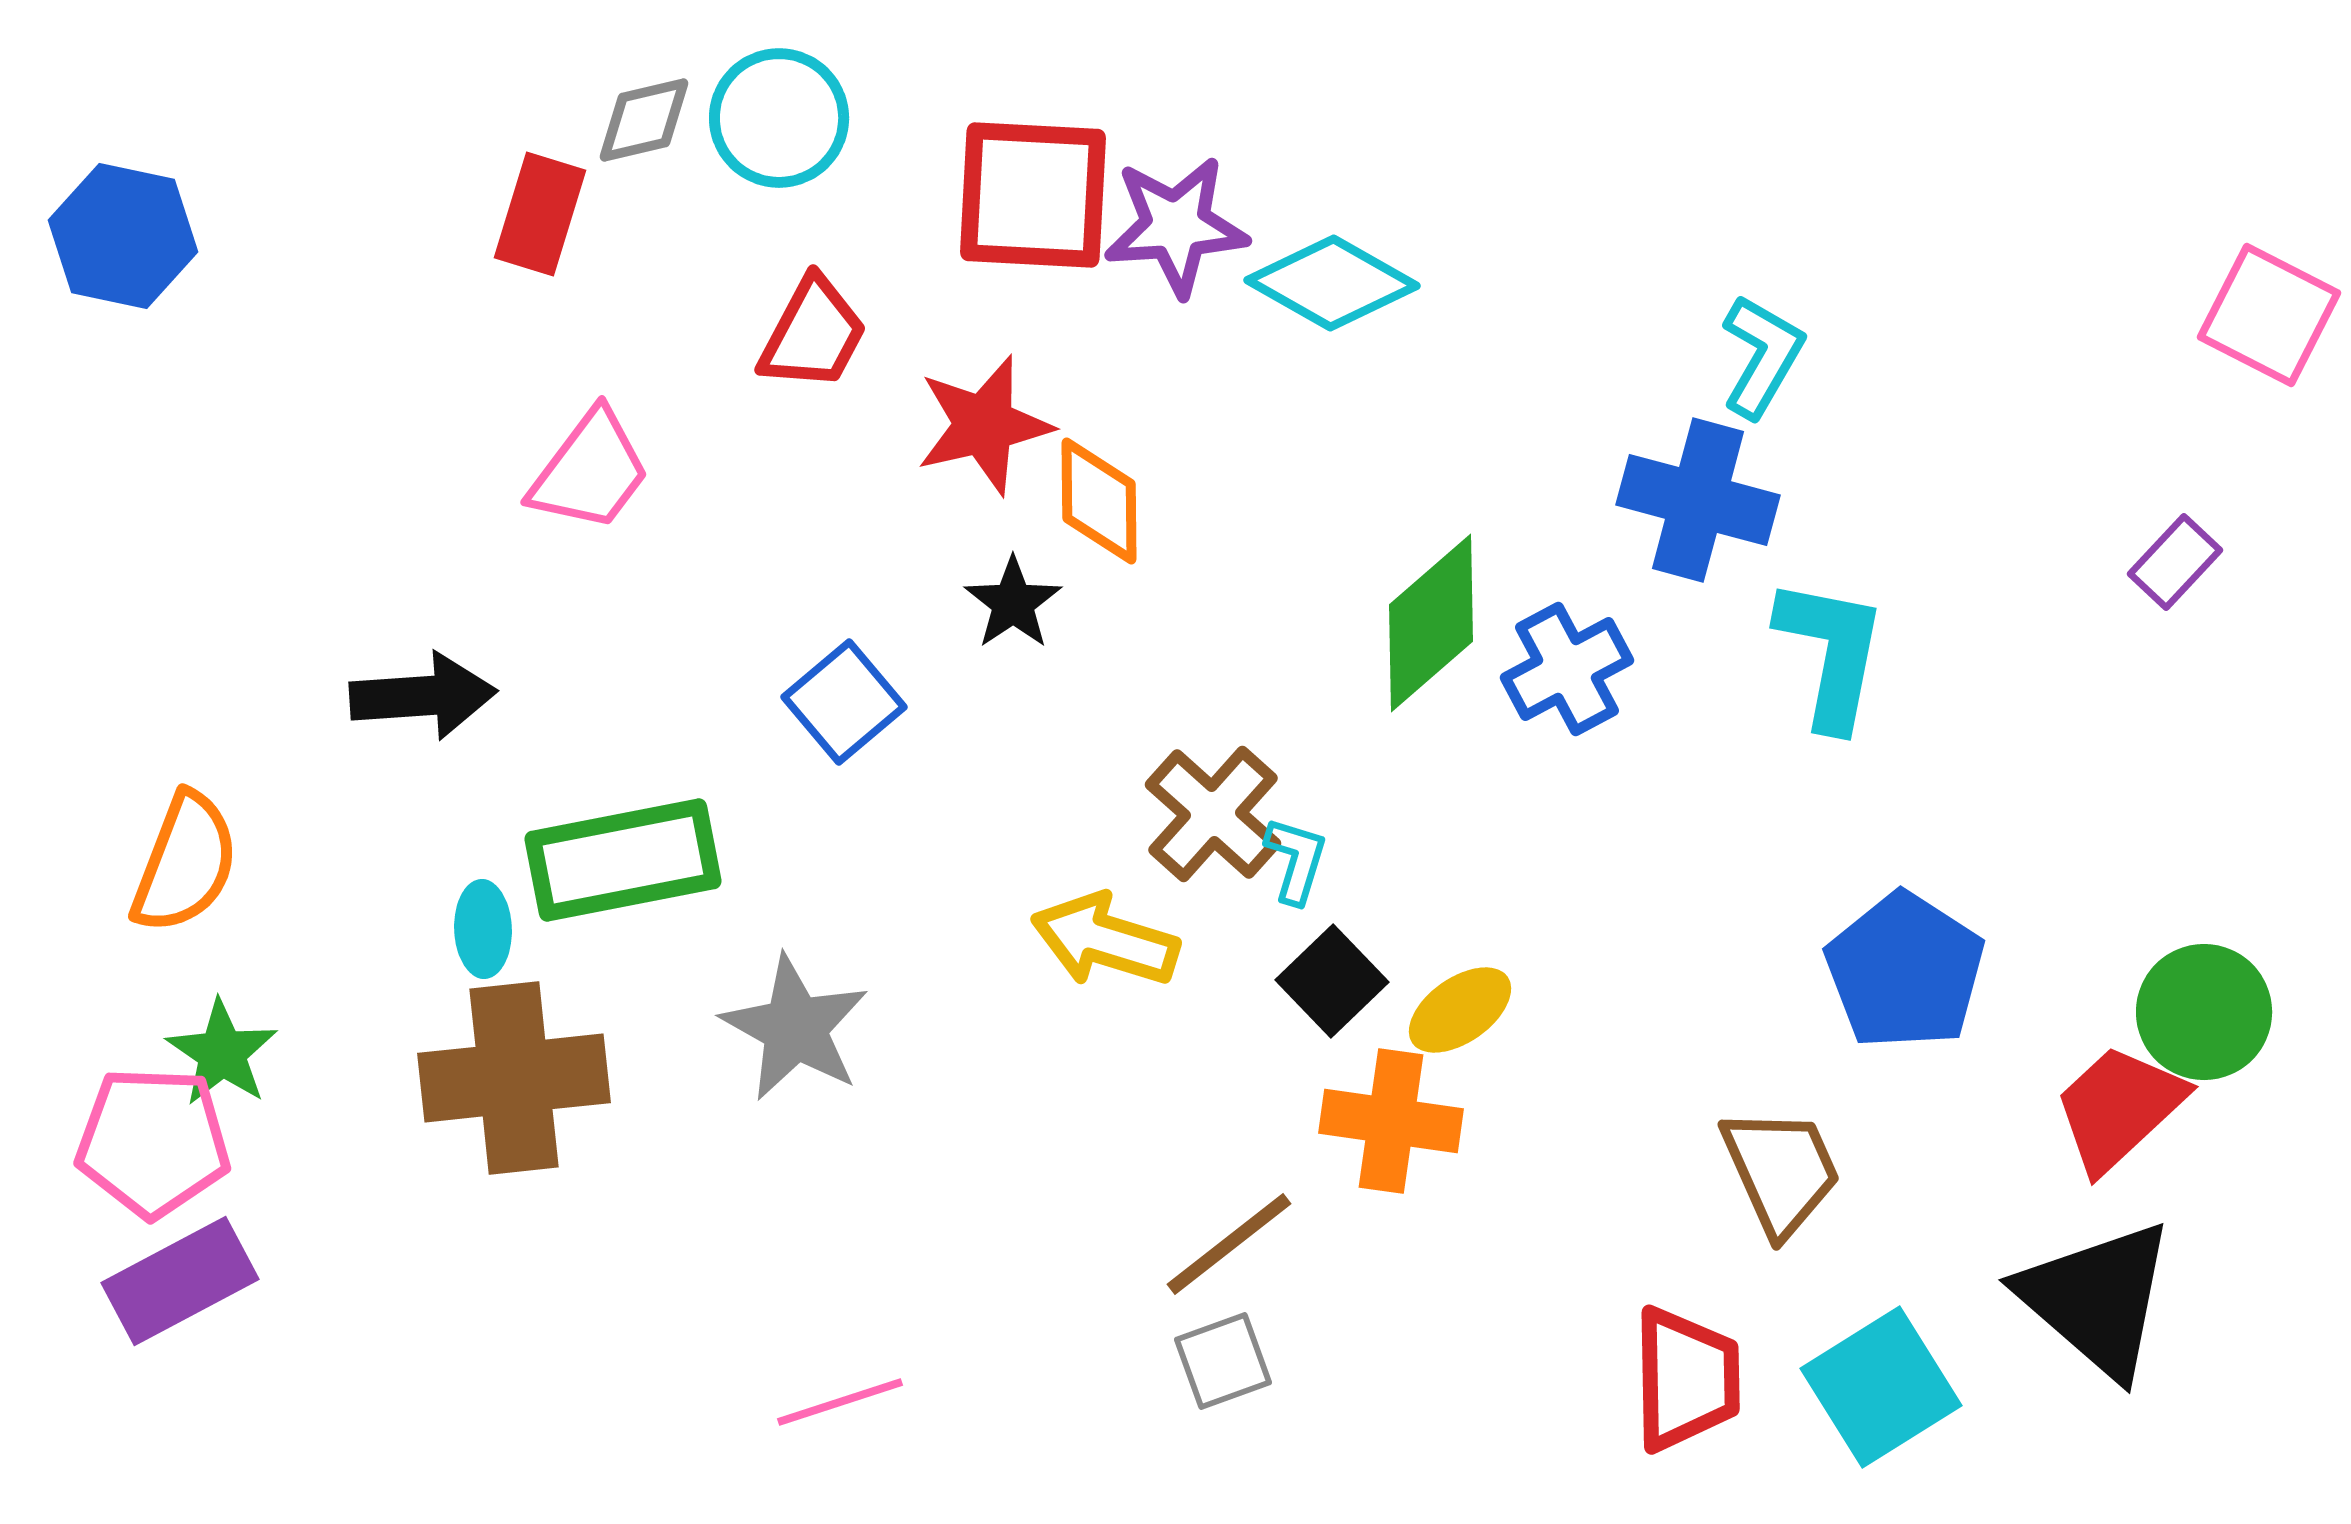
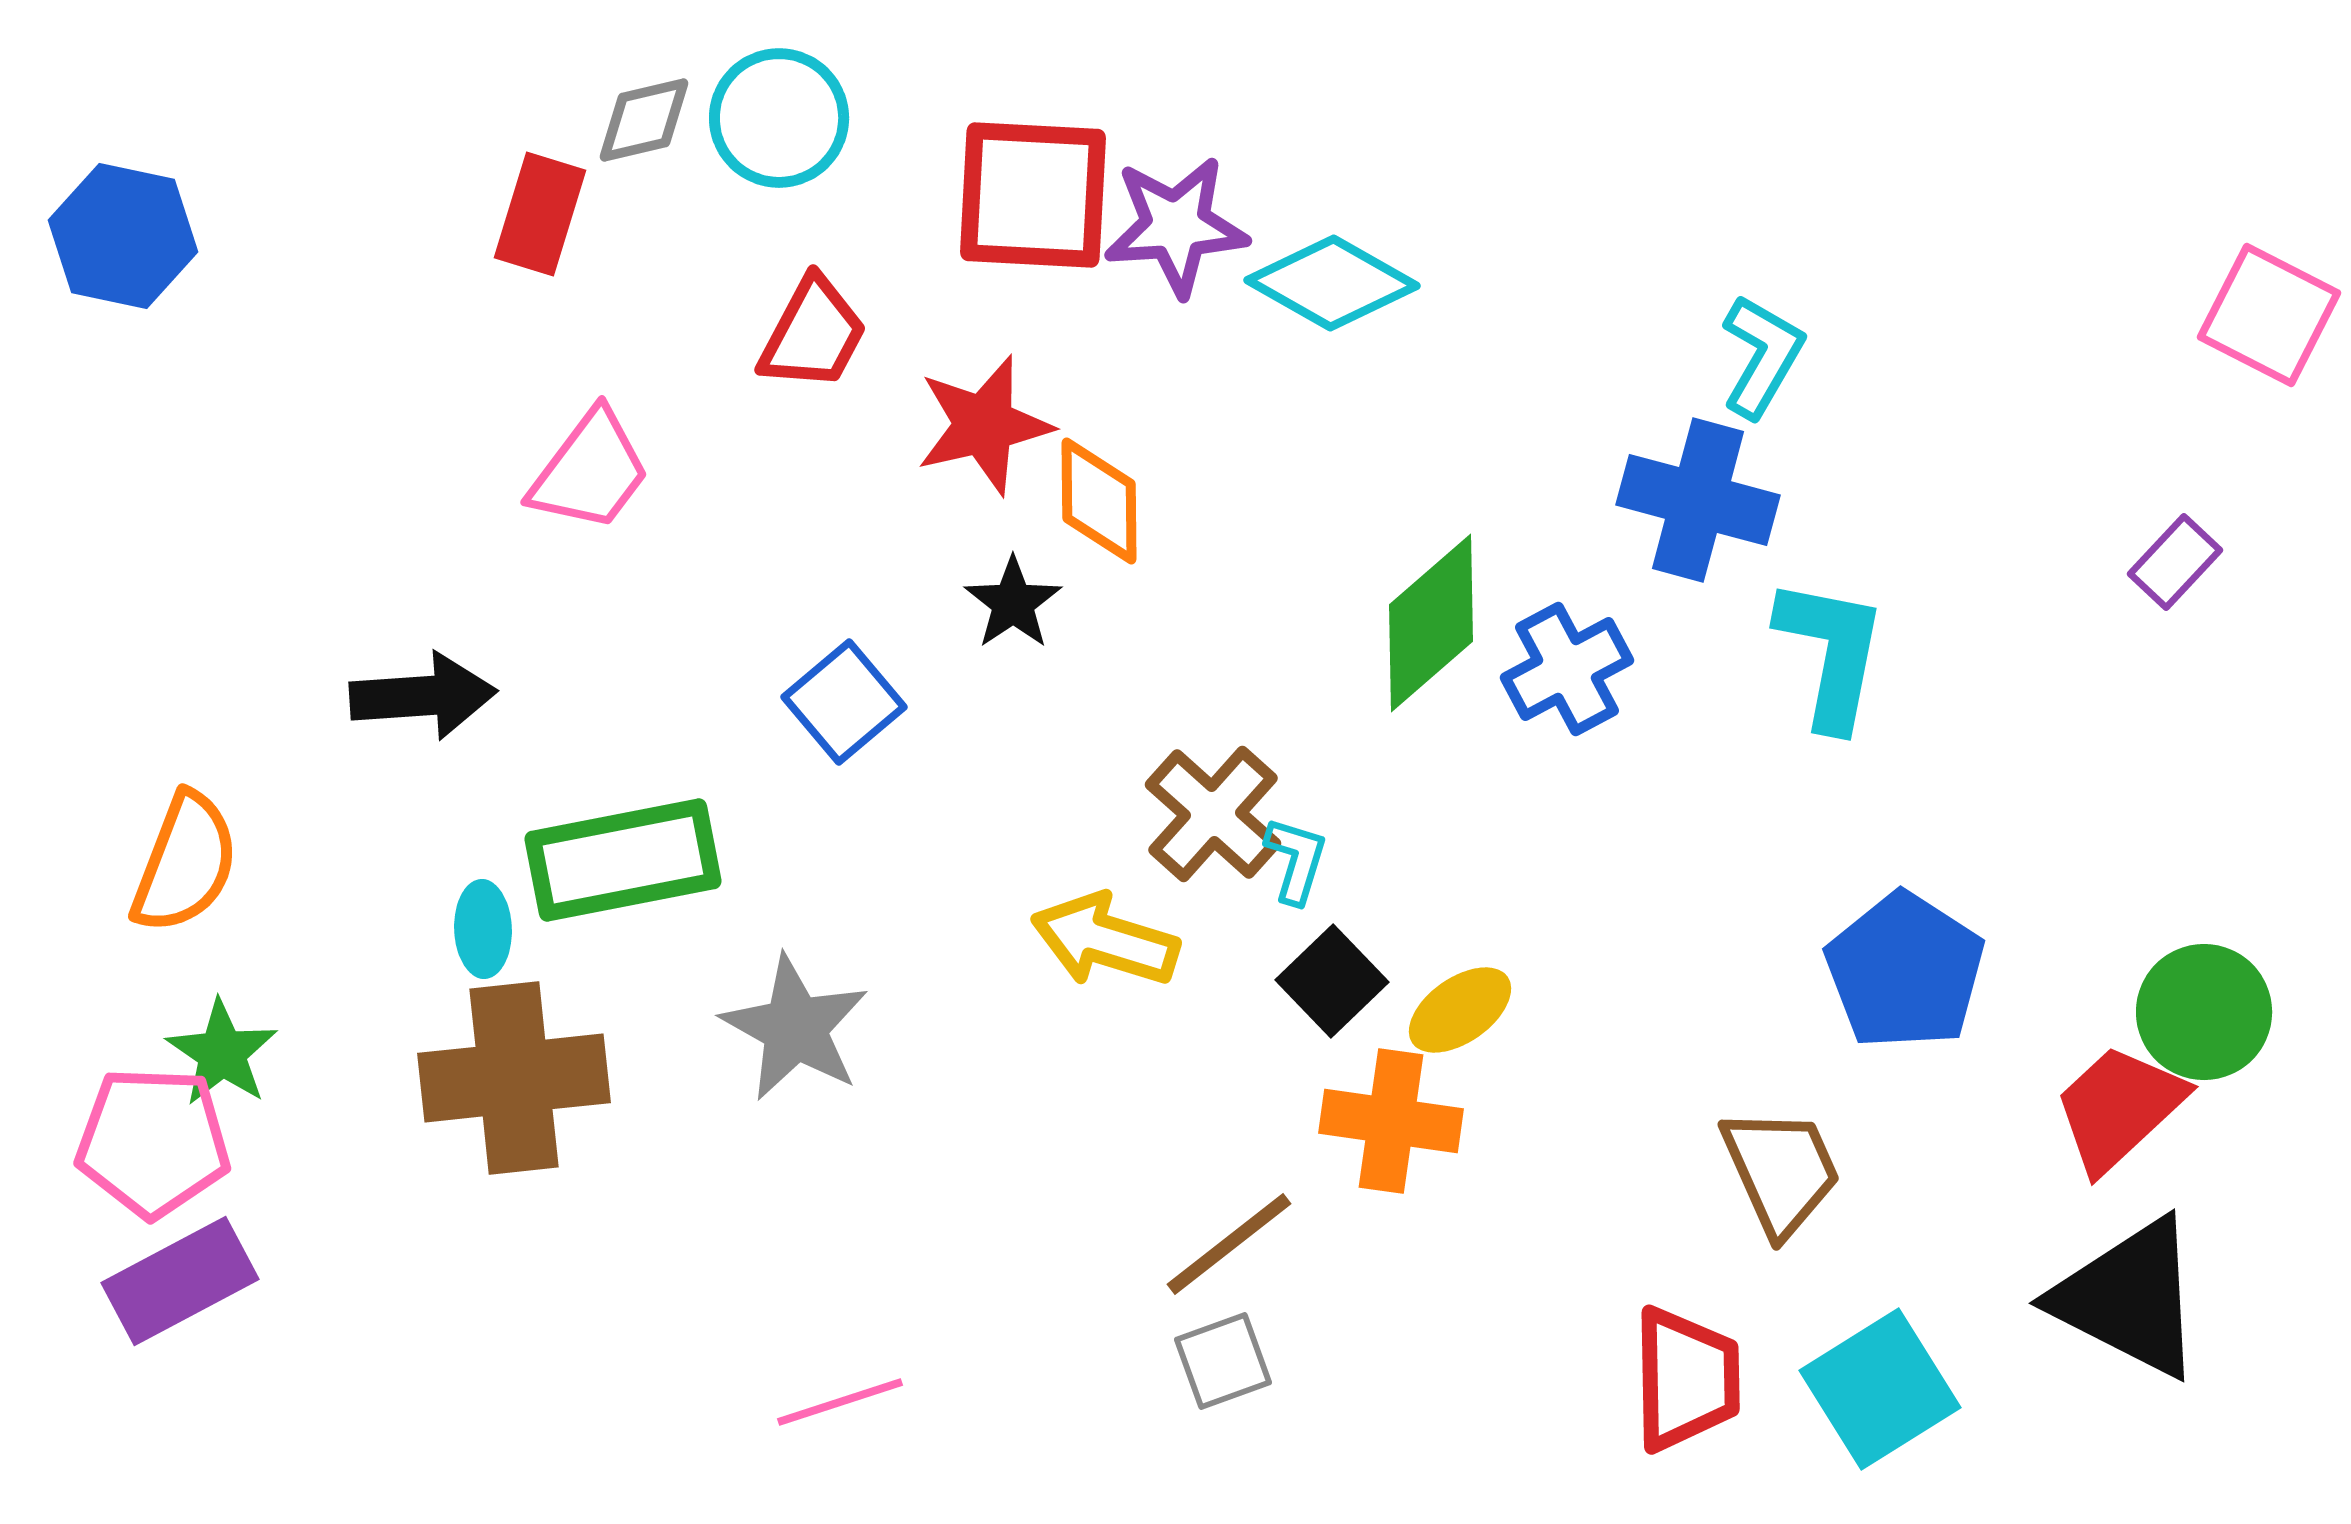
black triangle at (2097, 1299): moved 32 px right, 1 px up; rotated 14 degrees counterclockwise
cyan square at (1881, 1387): moved 1 px left, 2 px down
